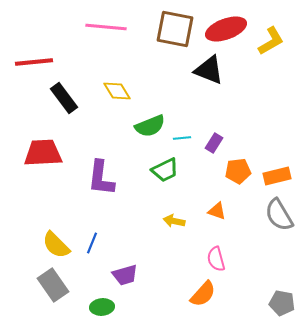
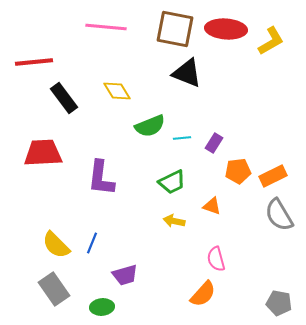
red ellipse: rotated 24 degrees clockwise
black triangle: moved 22 px left, 3 px down
green trapezoid: moved 7 px right, 12 px down
orange rectangle: moved 4 px left; rotated 12 degrees counterclockwise
orange triangle: moved 5 px left, 5 px up
gray rectangle: moved 1 px right, 4 px down
gray pentagon: moved 3 px left
